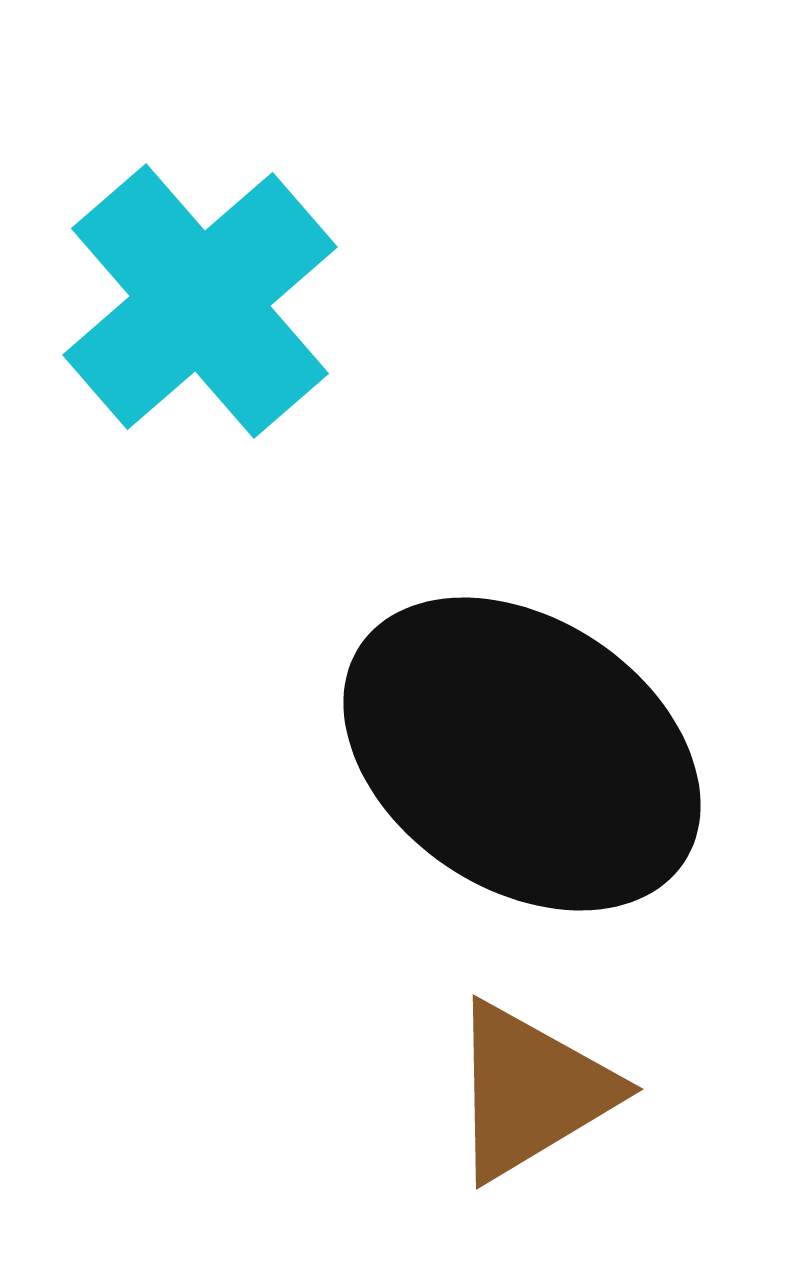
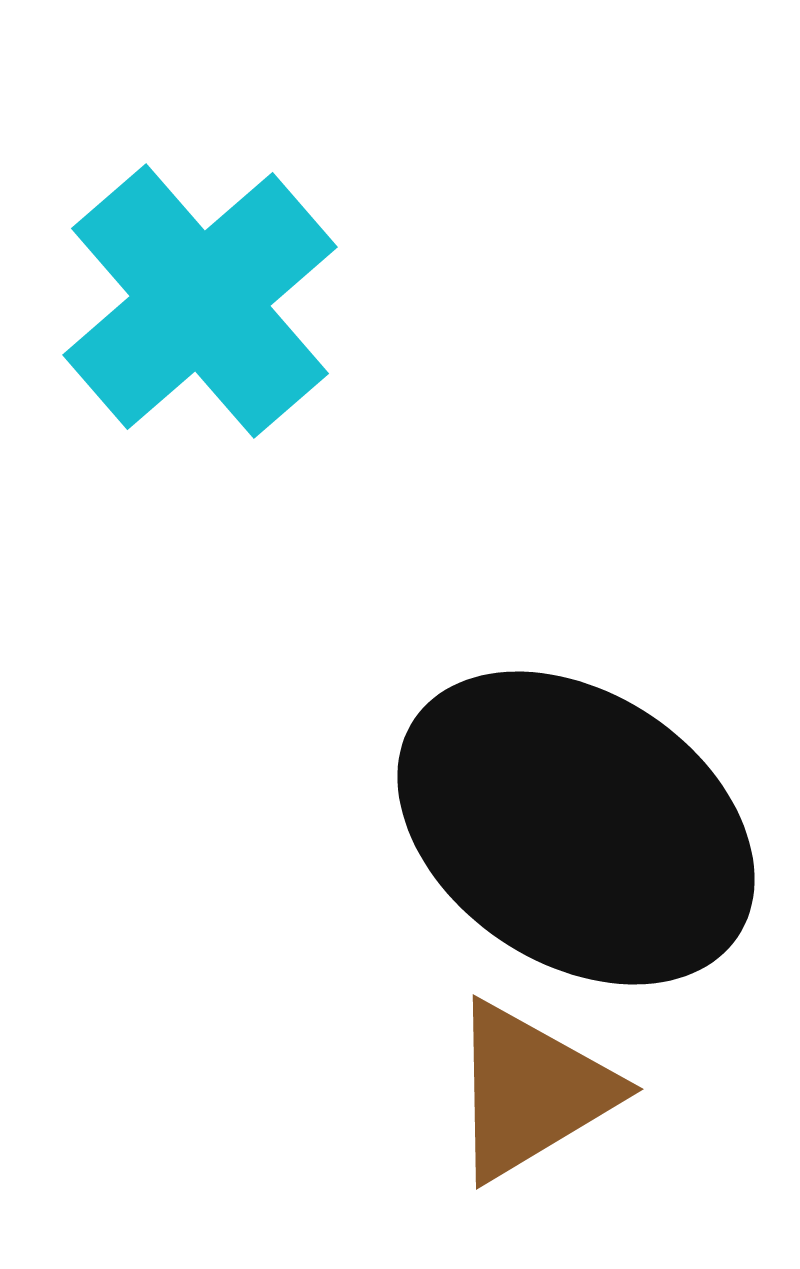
black ellipse: moved 54 px right, 74 px down
